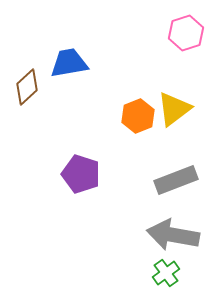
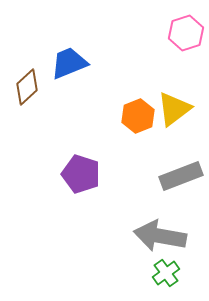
blue trapezoid: rotated 12 degrees counterclockwise
gray rectangle: moved 5 px right, 4 px up
gray arrow: moved 13 px left, 1 px down
